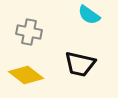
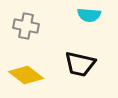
cyan semicircle: rotated 30 degrees counterclockwise
gray cross: moved 3 px left, 6 px up
